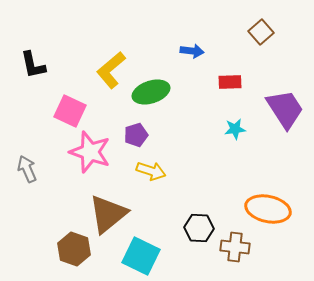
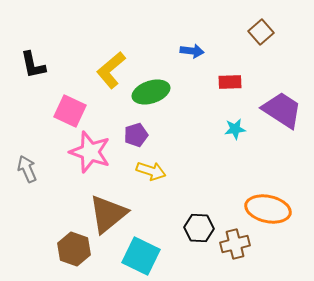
purple trapezoid: moved 3 px left, 1 px down; rotated 24 degrees counterclockwise
brown cross: moved 3 px up; rotated 20 degrees counterclockwise
